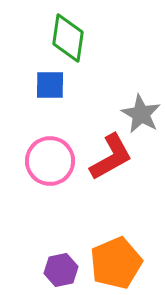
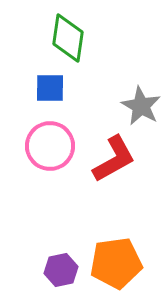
blue square: moved 3 px down
gray star: moved 8 px up
red L-shape: moved 3 px right, 2 px down
pink circle: moved 15 px up
orange pentagon: rotated 15 degrees clockwise
